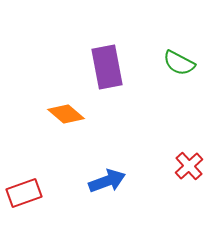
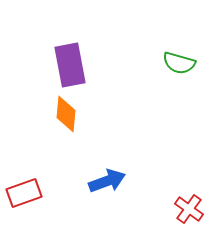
green semicircle: rotated 12 degrees counterclockwise
purple rectangle: moved 37 px left, 2 px up
orange diamond: rotated 54 degrees clockwise
red cross: moved 43 px down; rotated 12 degrees counterclockwise
